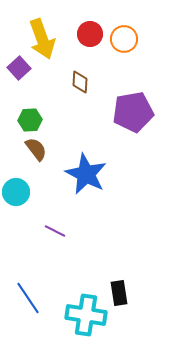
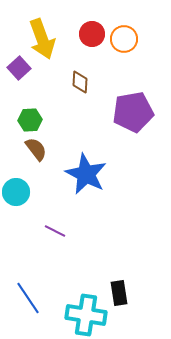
red circle: moved 2 px right
